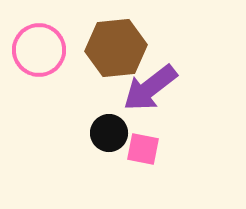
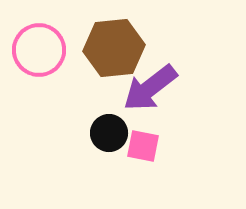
brown hexagon: moved 2 px left
pink square: moved 3 px up
